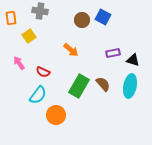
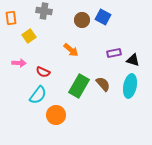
gray cross: moved 4 px right
purple rectangle: moved 1 px right
pink arrow: rotated 128 degrees clockwise
